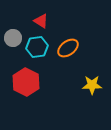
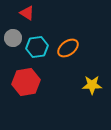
red triangle: moved 14 px left, 8 px up
red hexagon: rotated 24 degrees clockwise
